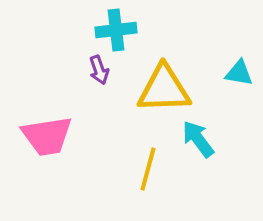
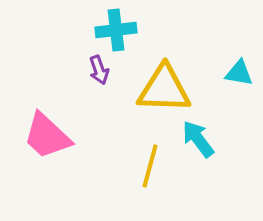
yellow triangle: rotated 4 degrees clockwise
pink trapezoid: rotated 52 degrees clockwise
yellow line: moved 2 px right, 3 px up
